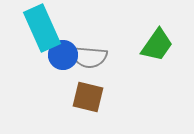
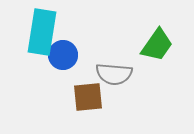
cyan rectangle: moved 4 px down; rotated 33 degrees clockwise
gray semicircle: moved 25 px right, 17 px down
brown square: rotated 20 degrees counterclockwise
